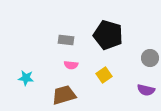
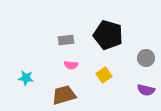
gray rectangle: rotated 14 degrees counterclockwise
gray circle: moved 4 px left
